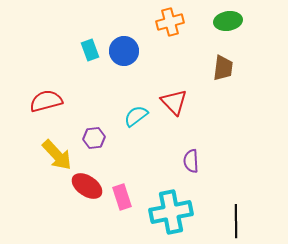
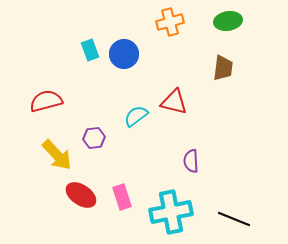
blue circle: moved 3 px down
red triangle: rotated 32 degrees counterclockwise
red ellipse: moved 6 px left, 9 px down
black line: moved 2 px left, 2 px up; rotated 68 degrees counterclockwise
